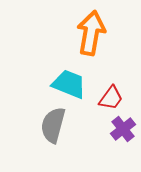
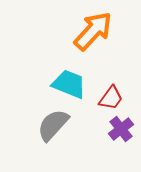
orange arrow: moved 2 px right, 2 px up; rotated 33 degrees clockwise
gray semicircle: rotated 27 degrees clockwise
purple cross: moved 2 px left
